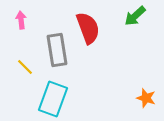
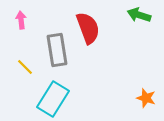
green arrow: moved 4 px right, 1 px up; rotated 60 degrees clockwise
cyan rectangle: rotated 12 degrees clockwise
